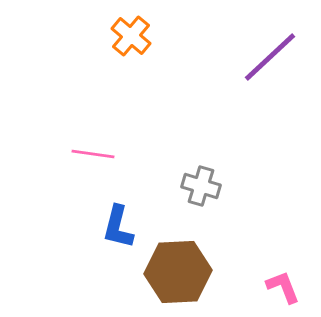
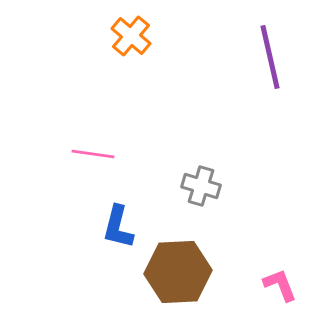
purple line: rotated 60 degrees counterclockwise
pink L-shape: moved 3 px left, 2 px up
